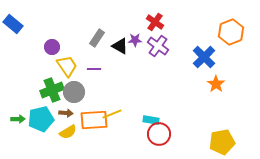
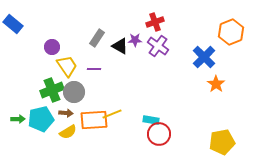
red cross: rotated 36 degrees clockwise
